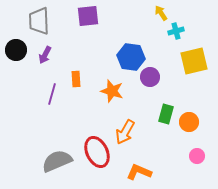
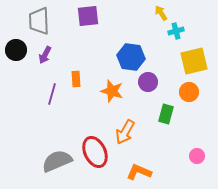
purple circle: moved 2 px left, 5 px down
orange circle: moved 30 px up
red ellipse: moved 2 px left
